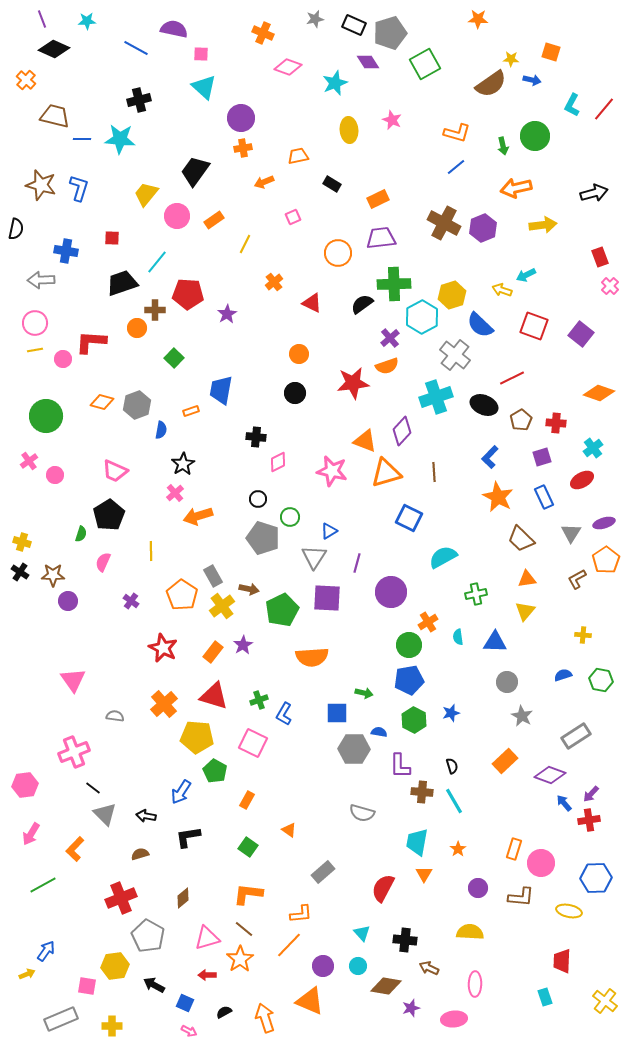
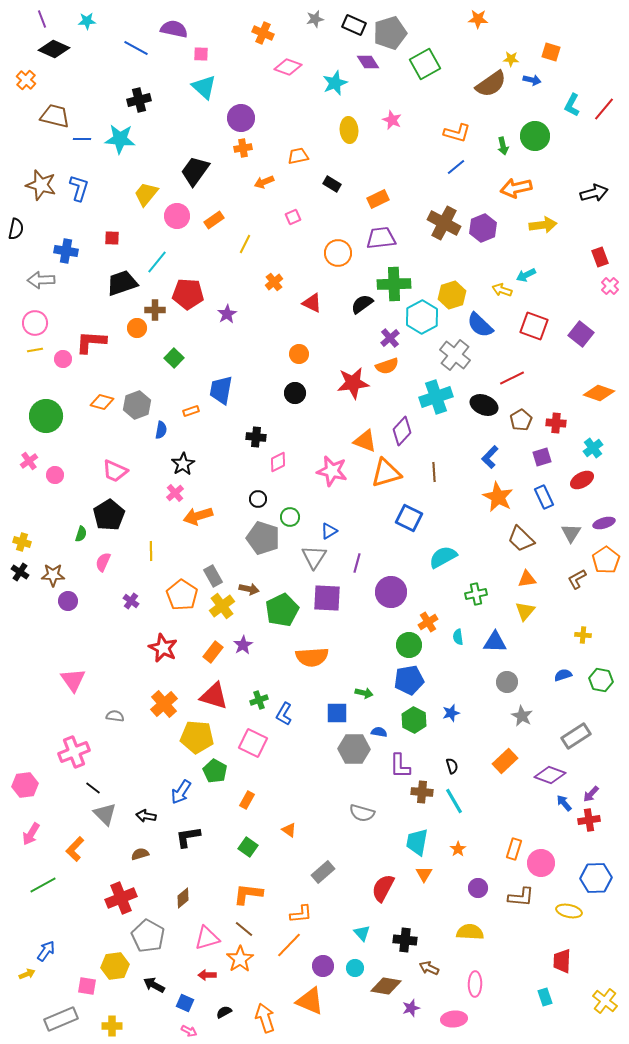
cyan circle at (358, 966): moved 3 px left, 2 px down
